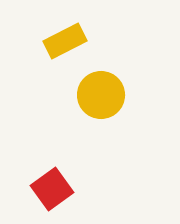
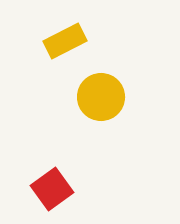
yellow circle: moved 2 px down
